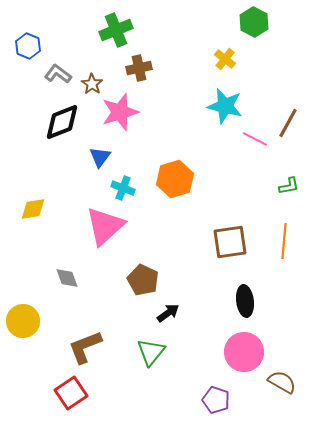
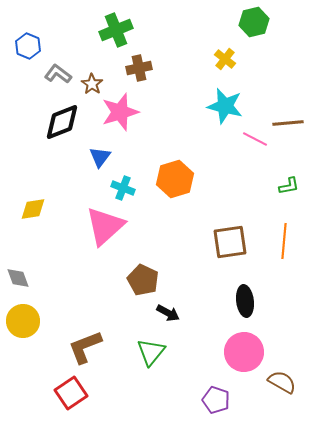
green hexagon: rotated 20 degrees clockwise
brown line: rotated 56 degrees clockwise
gray diamond: moved 49 px left
black arrow: rotated 65 degrees clockwise
